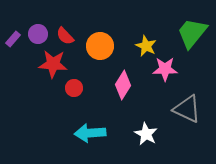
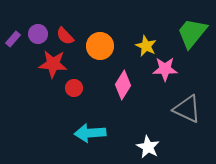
white star: moved 2 px right, 13 px down
